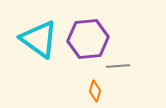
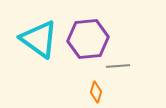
orange diamond: moved 1 px right, 1 px down
